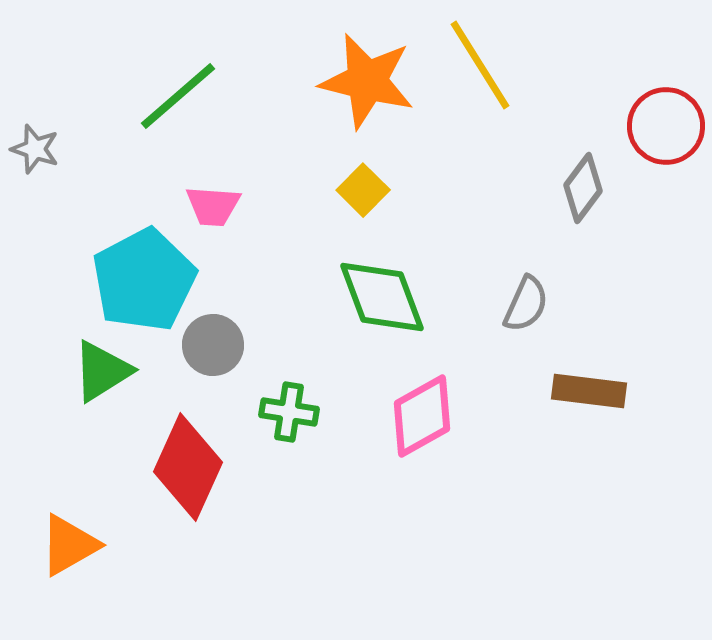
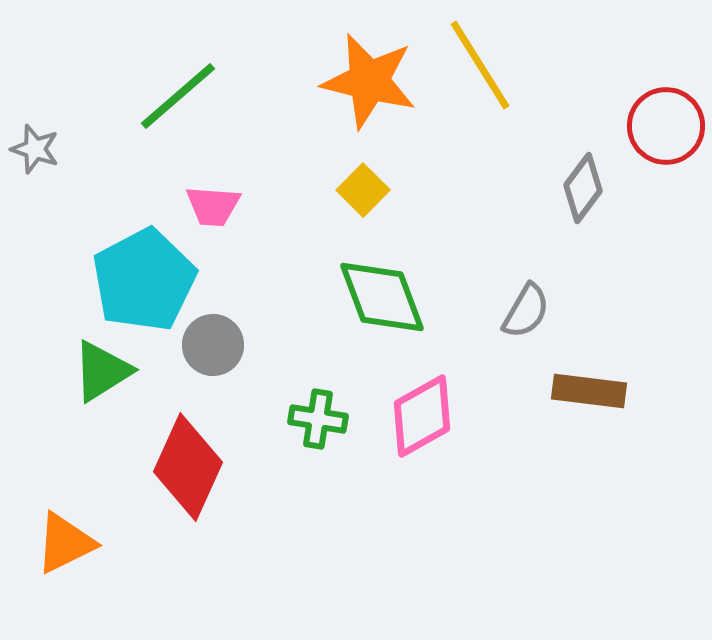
orange star: moved 2 px right
gray semicircle: moved 7 px down; rotated 6 degrees clockwise
green cross: moved 29 px right, 7 px down
orange triangle: moved 4 px left, 2 px up; rotated 4 degrees clockwise
